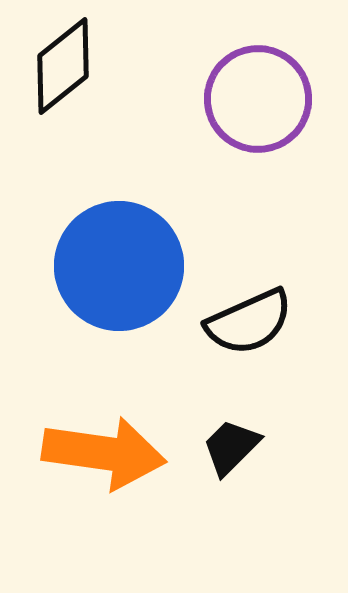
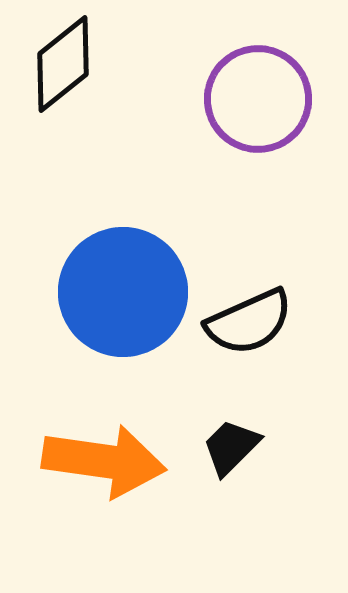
black diamond: moved 2 px up
blue circle: moved 4 px right, 26 px down
orange arrow: moved 8 px down
